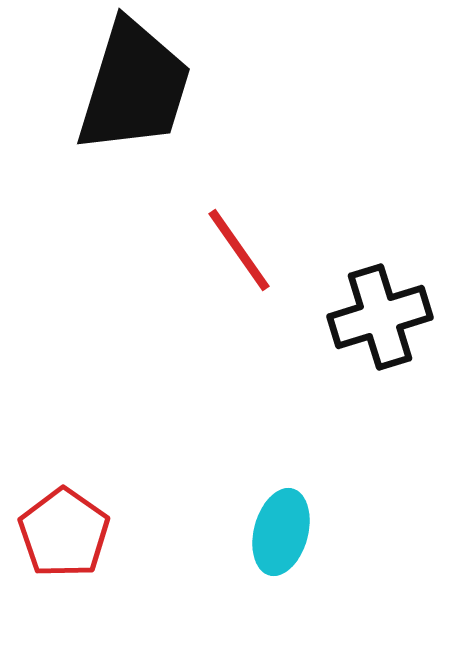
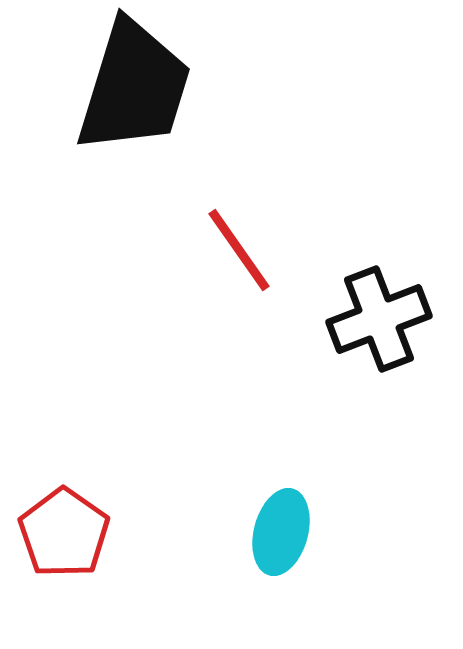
black cross: moved 1 px left, 2 px down; rotated 4 degrees counterclockwise
